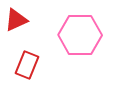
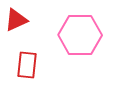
red rectangle: rotated 16 degrees counterclockwise
